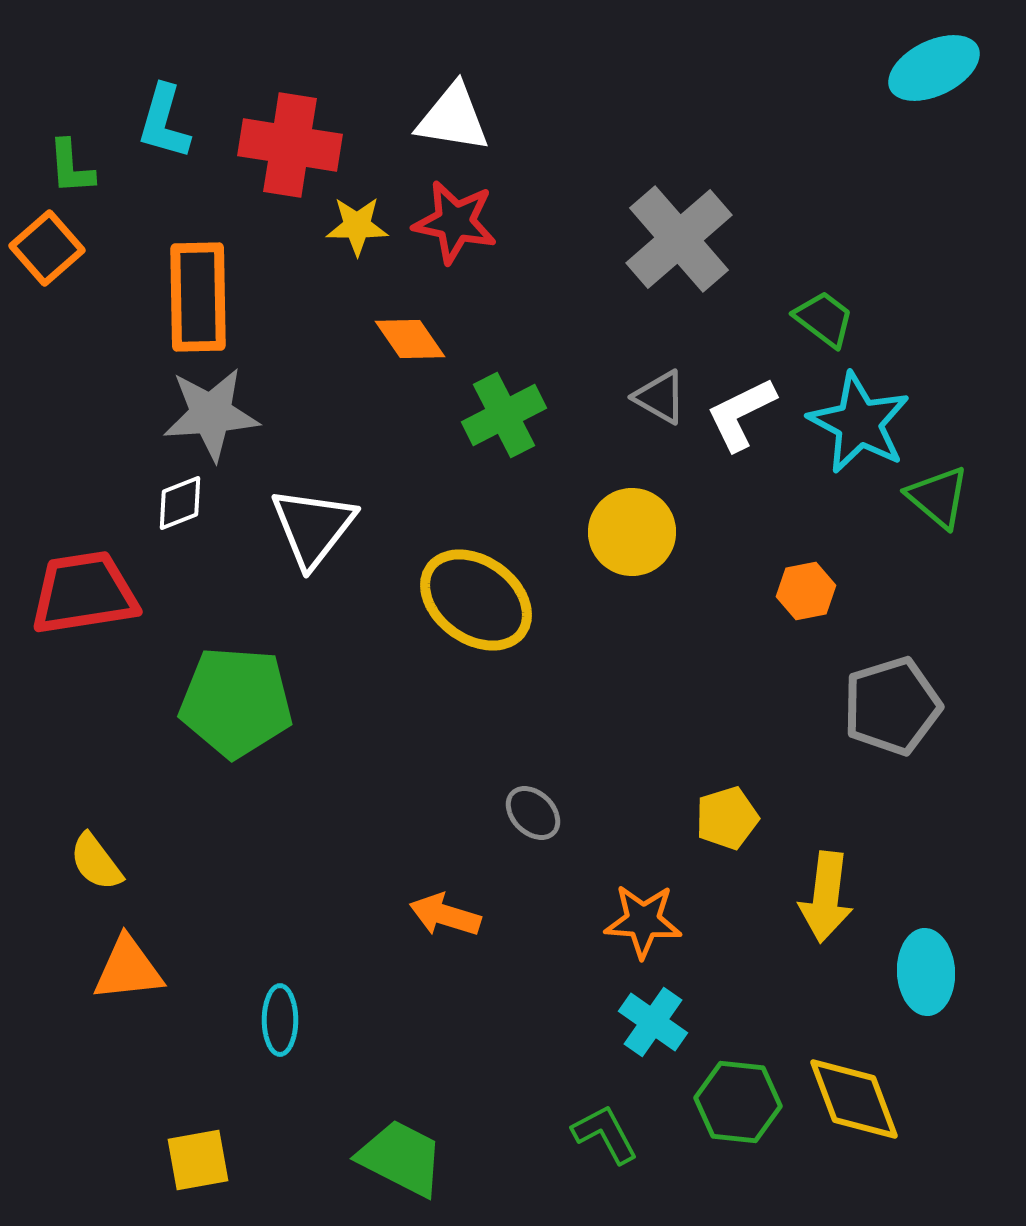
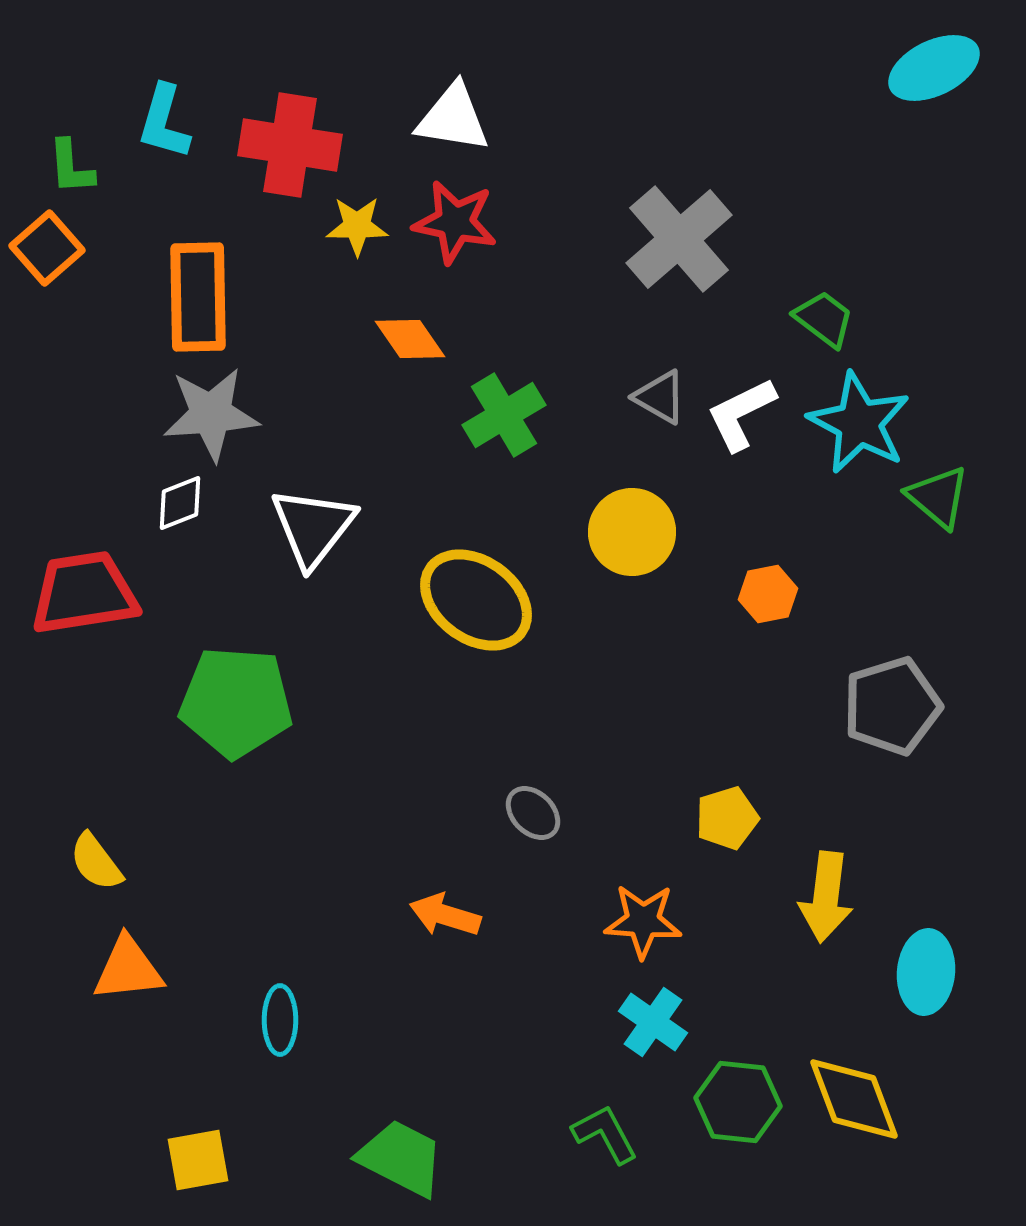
green cross at (504, 415): rotated 4 degrees counterclockwise
orange hexagon at (806, 591): moved 38 px left, 3 px down
cyan ellipse at (926, 972): rotated 8 degrees clockwise
